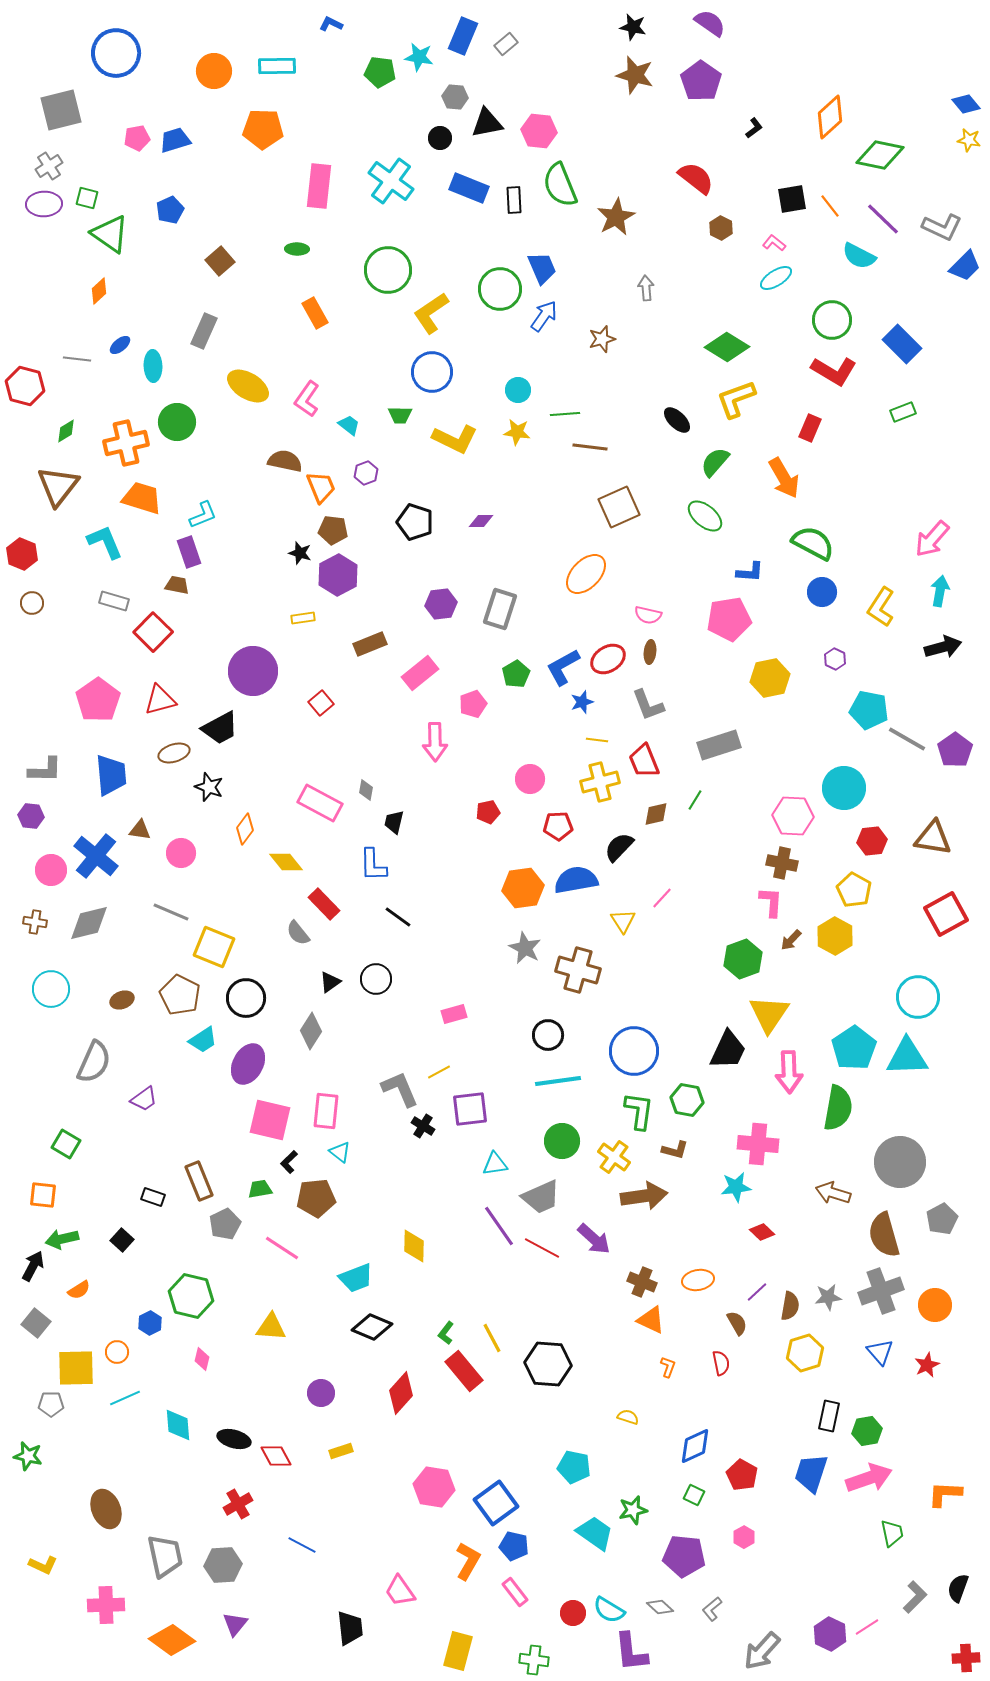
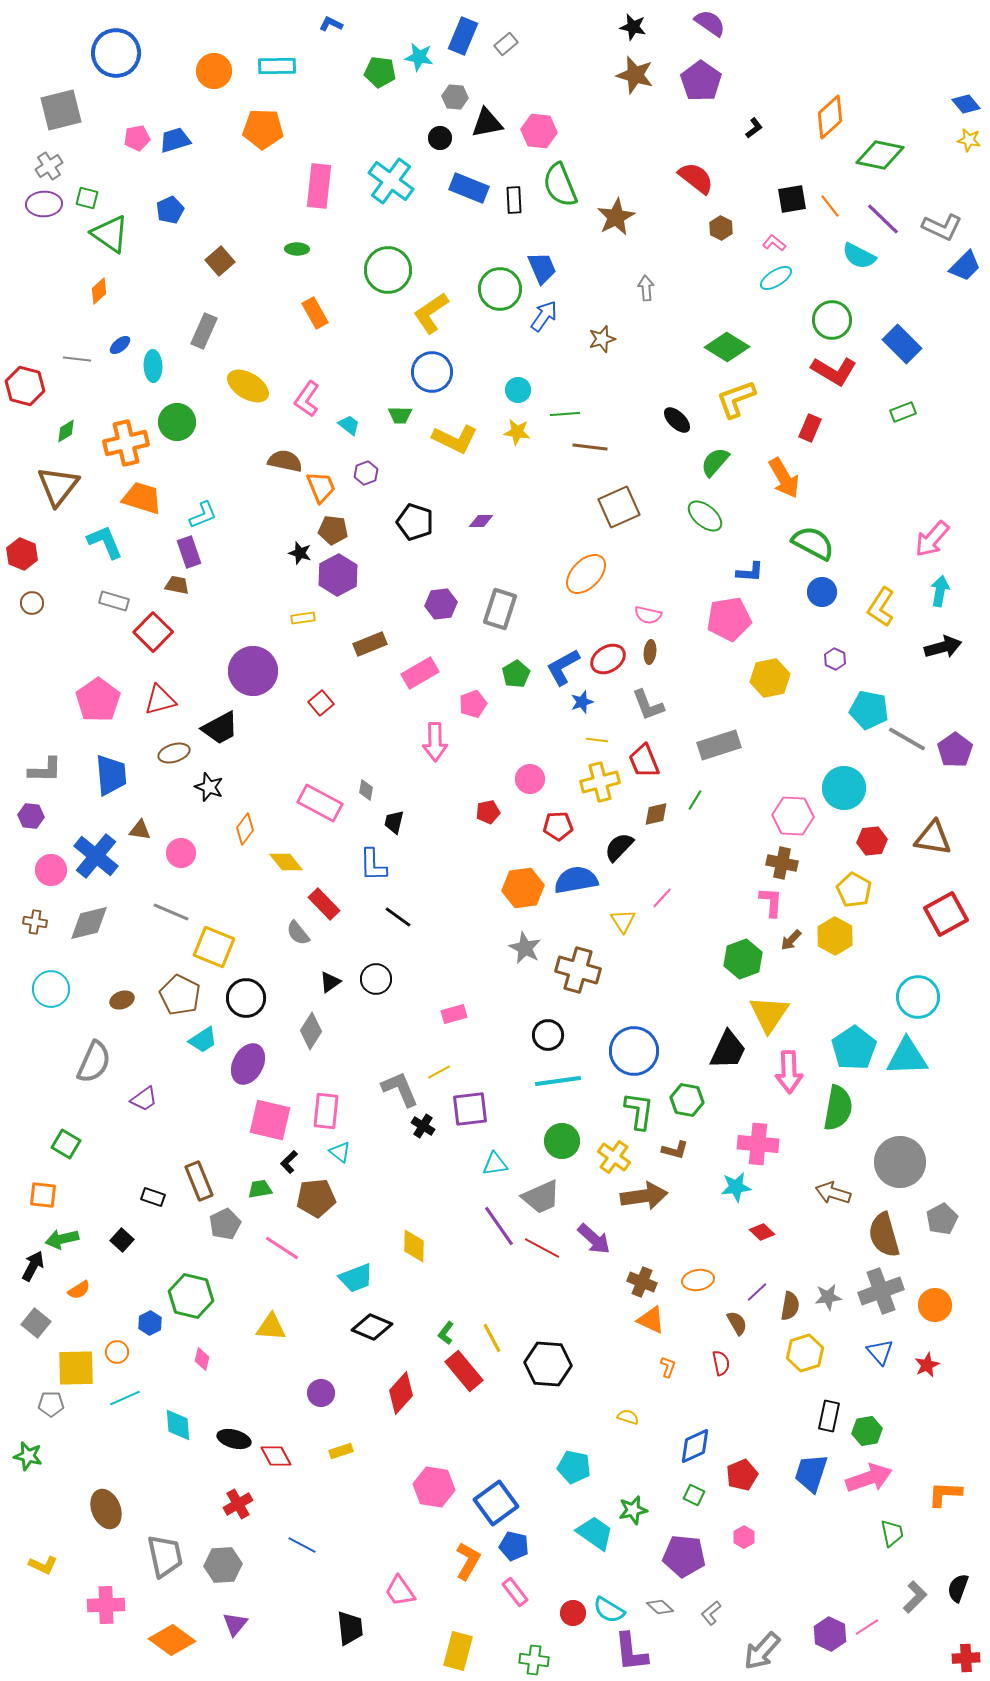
pink rectangle at (420, 673): rotated 9 degrees clockwise
red pentagon at (742, 1475): rotated 20 degrees clockwise
gray L-shape at (712, 1609): moved 1 px left, 4 px down
